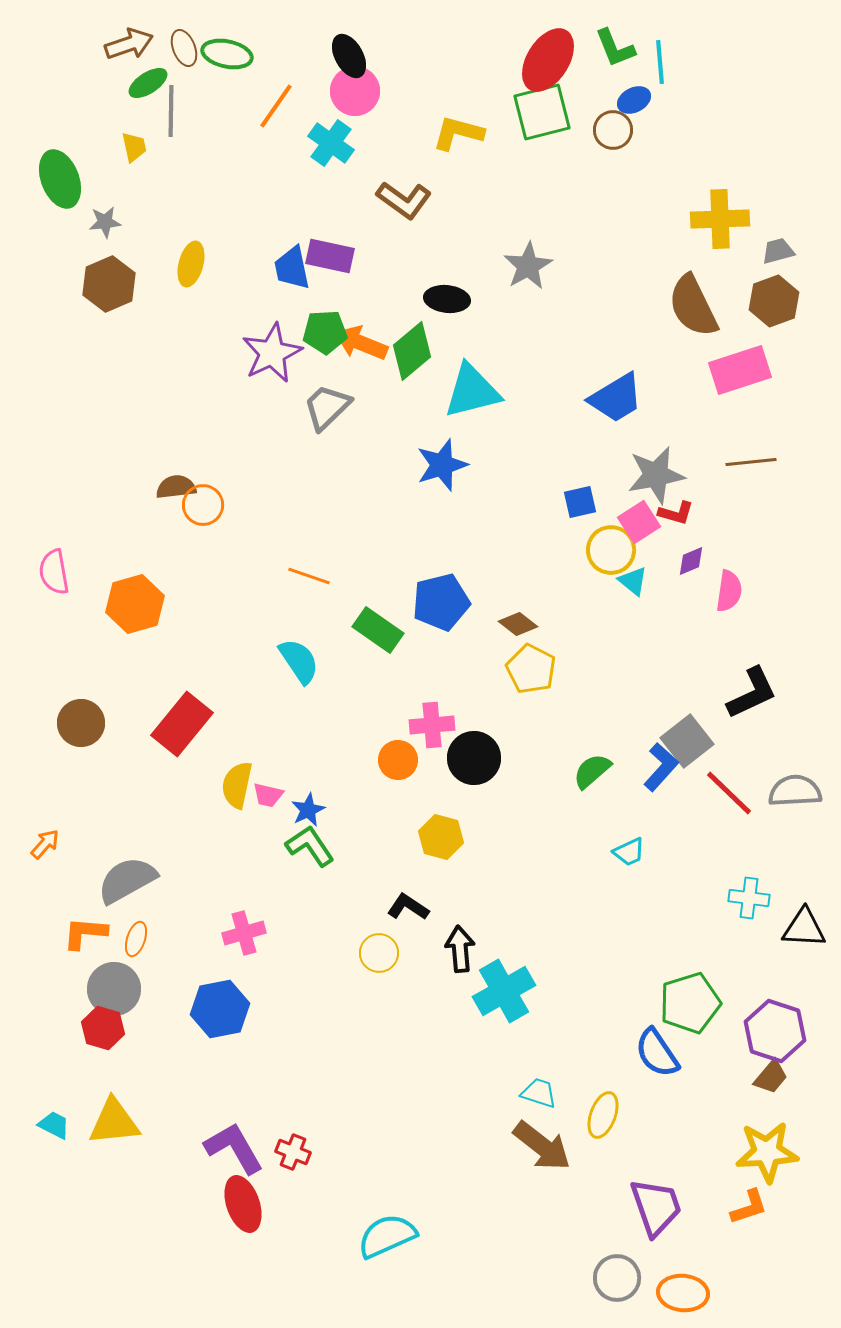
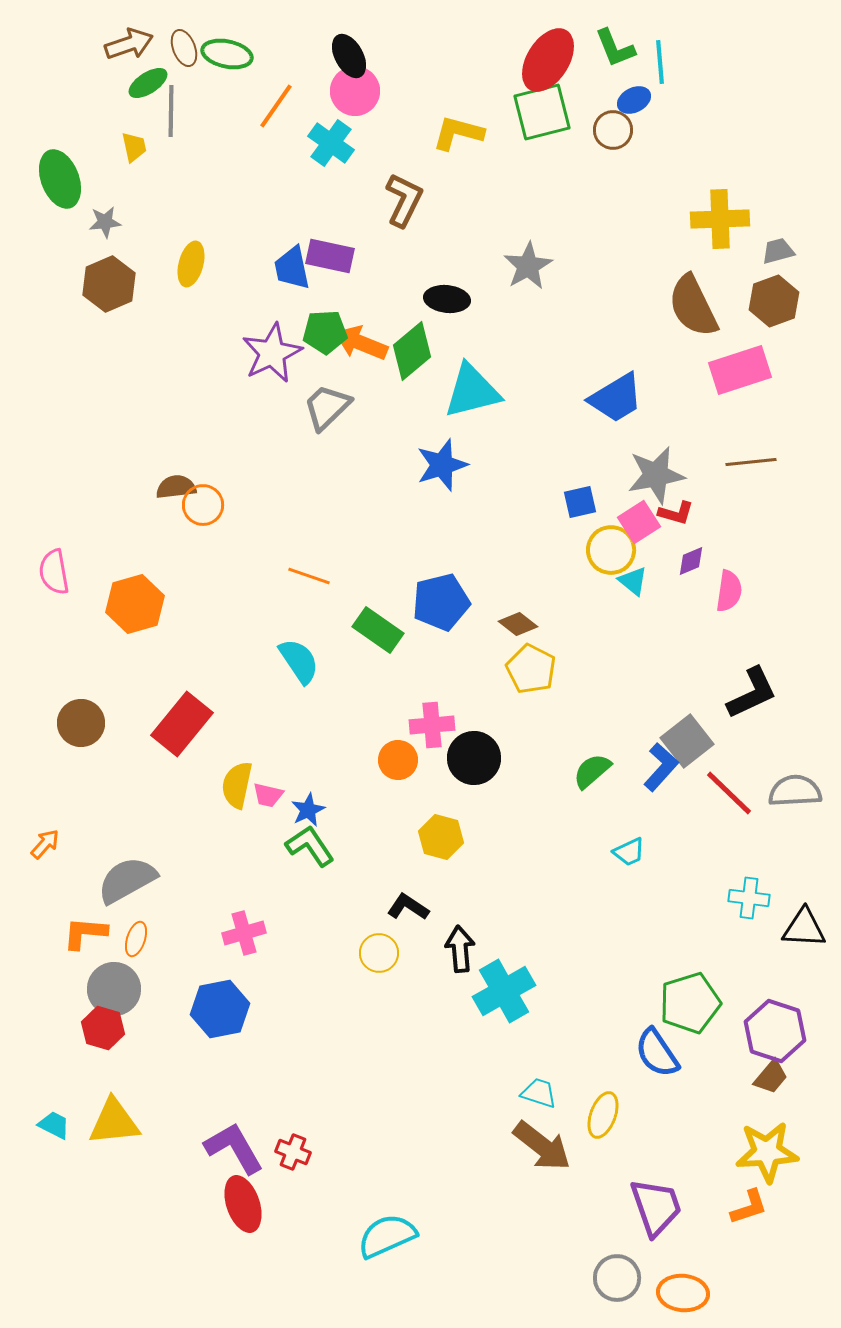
brown L-shape at (404, 200): rotated 100 degrees counterclockwise
